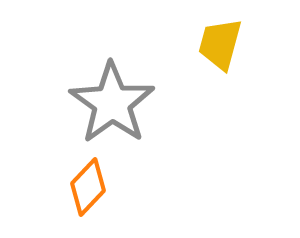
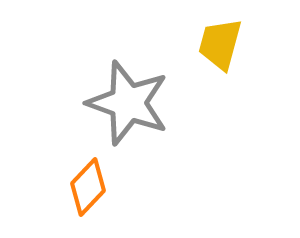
gray star: moved 16 px right; rotated 16 degrees counterclockwise
